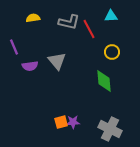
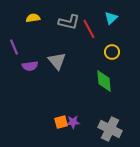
cyan triangle: moved 2 px down; rotated 40 degrees counterclockwise
